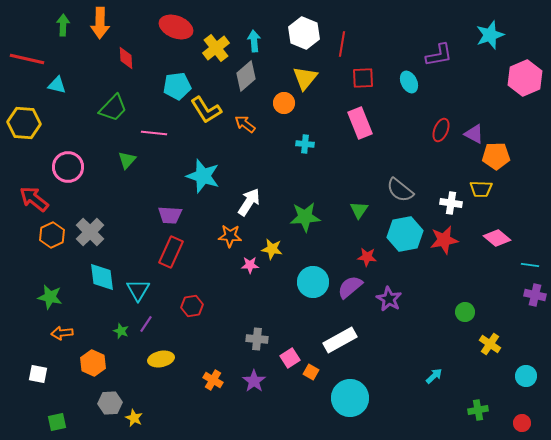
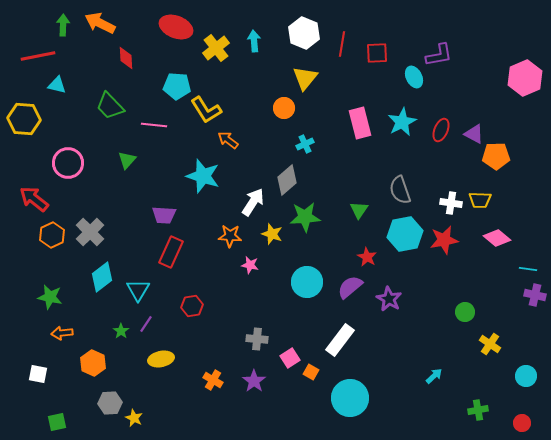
orange arrow at (100, 23): rotated 116 degrees clockwise
cyan star at (490, 35): moved 88 px left, 87 px down; rotated 8 degrees counterclockwise
red line at (27, 59): moved 11 px right, 3 px up; rotated 24 degrees counterclockwise
gray diamond at (246, 76): moved 41 px right, 104 px down
red square at (363, 78): moved 14 px right, 25 px up
cyan ellipse at (409, 82): moved 5 px right, 5 px up
cyan pentagon at (177, 86): rotated 12 degrees clockwise
orange circle at (284, 103): moved 5 px down
green trapezoid at (113, 108): moved 3 px left, 2 px up; rotated 92 degrees clockwise
yellow hexagon at (24, 123): moved 4 px up
pink rectangle at (360, 123): rotated 8 degrees clockwise
orange arrow at (245, 124): moved 17 px left, 16 px down
pink line at (154, 133): moved 8 px up
cyan cross at (305, 144): rotated 30 degrees counterclockwise
pink circle at (68, 167): moved 4 px up
yellow trapezoid at (481, 189): moved 1 px left, 11 px down
gray semicircle at (400, 190): rotated 32 degrees clockwise
white arrow at (249, 202): moved 4 px right
purple trapezoid at (170, 215): moved 6 px left
yellow star at (272, 249): moved 15 px up; rotated 10 degrees clockwise
red star at (367, 257): rotated 24 degrees clockwise
pink star at (250, 265): rotated 12 degrees clockwise
cyan line at (530, 265): moved 2 px left, 4 px down
cyan diamond at (102, 277): rotated 60 degrees clockwise
cyan circle at (313, 282): moved 6 px left
green star at (121, 331): rotated 14 degrees clockwise
white rectangle at (340, 340): rotated 24 degrees counterclockwise
